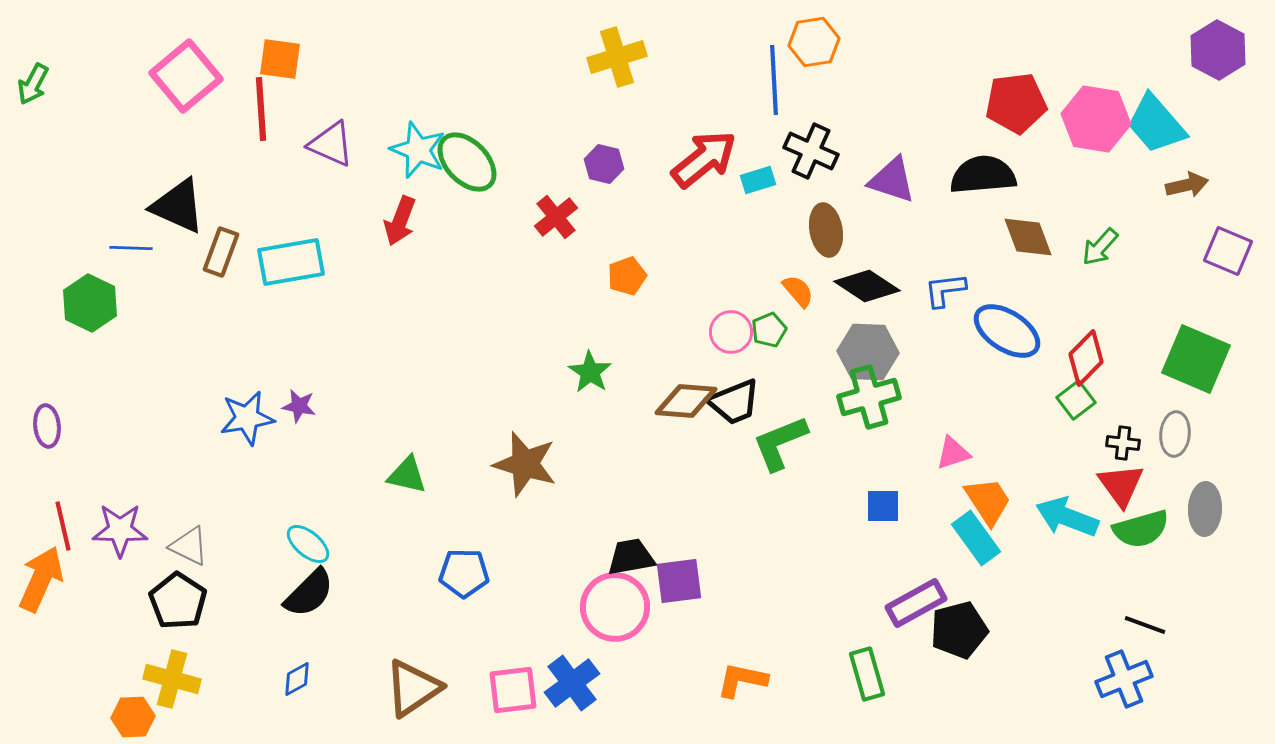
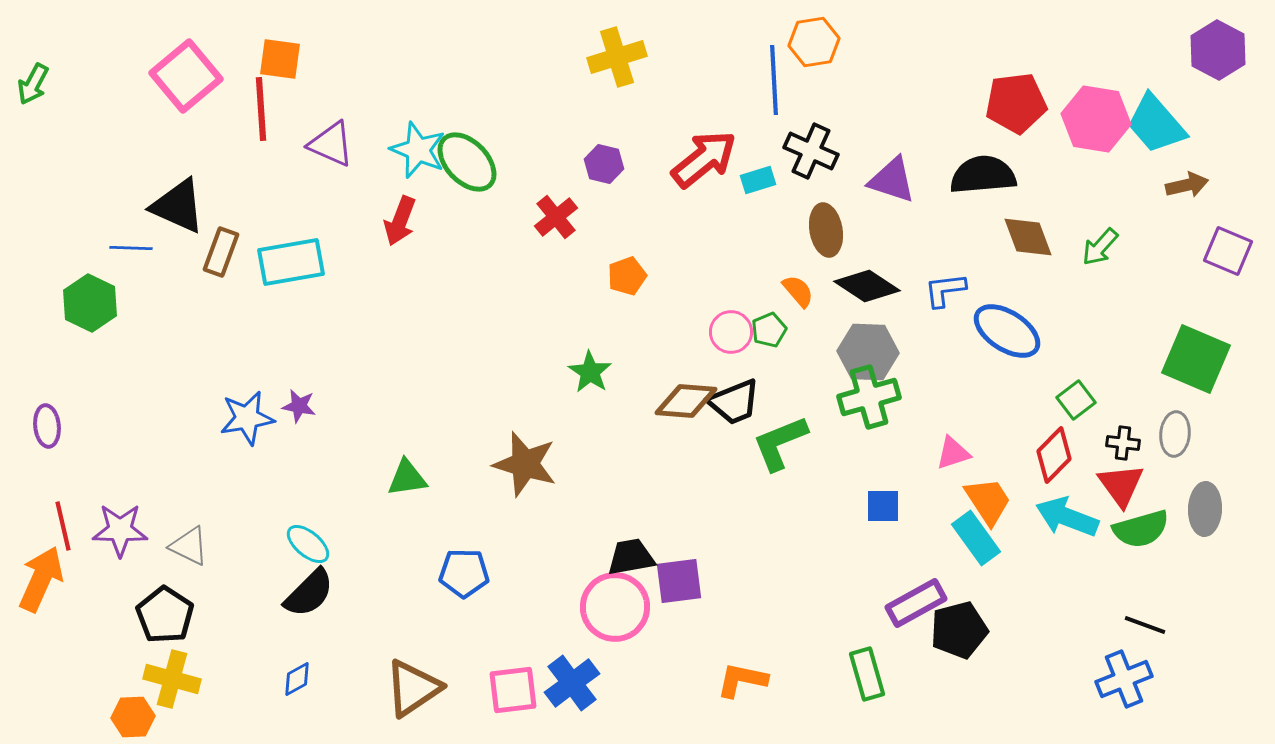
red diamond at (1086, 358): moved 32 px left, 97 px down
green triangle at (407, 475): moved 3 px down; rotated 21 degrees counterclockwise
black pentagon at (178, 601): moved 13 px left, 14 px down
